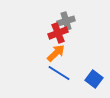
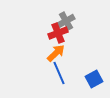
gray cross: rotated 12 degrees counterclockwise
blue line: rotated 35 degrees clockwise
blue square: rotated 24 degrees clockwise
